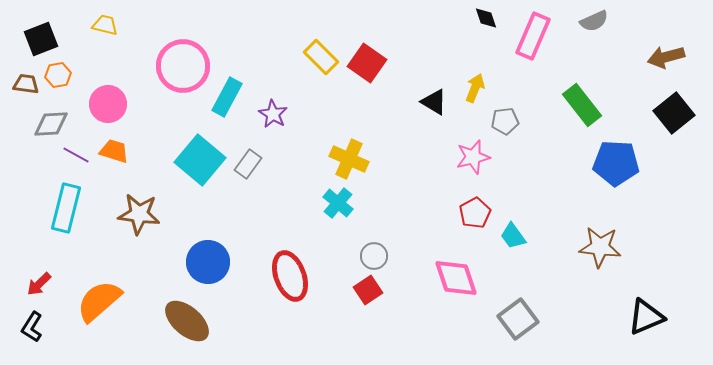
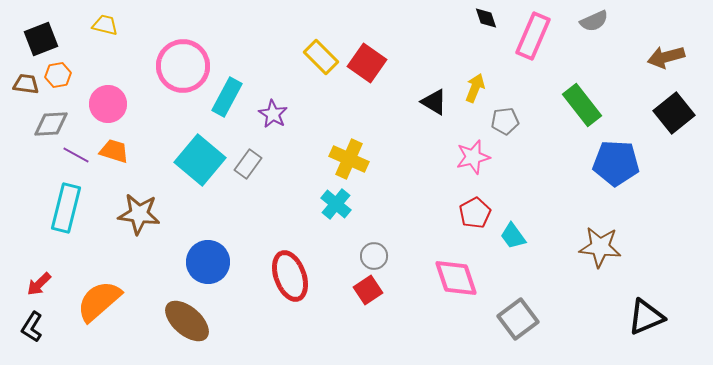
cyan cross at (338, 203): moved 2 px left, 1 px down
